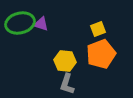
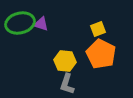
orange pentagon: rotated 24 degrees counterclockwise
